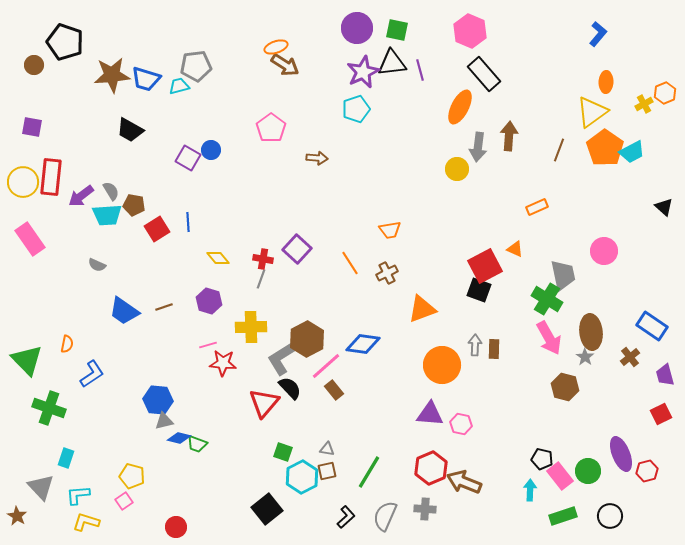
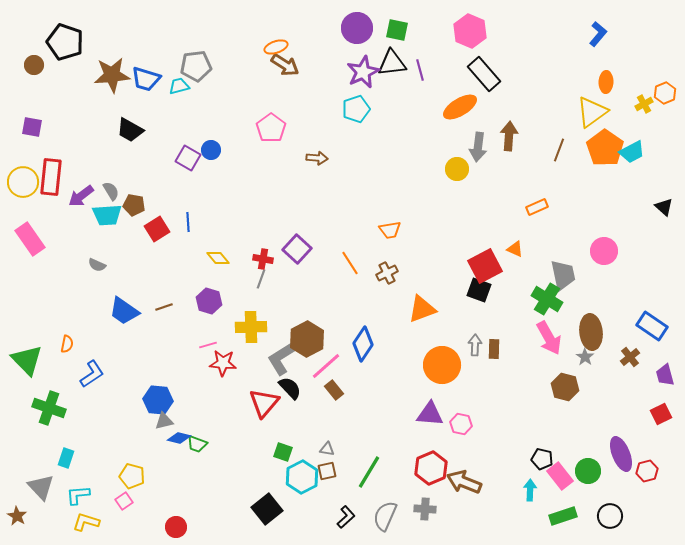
orange ellipse at (460, 107): rotated 32 degrees clockwise
blue diamond at (363, 344): rotated 64 degrees counterclockwise
